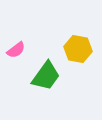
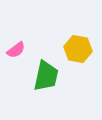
green trapezoid: rotated 24 degrees counterclockwise
